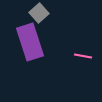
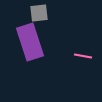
gray square: rotated 36 degrees clockwise
